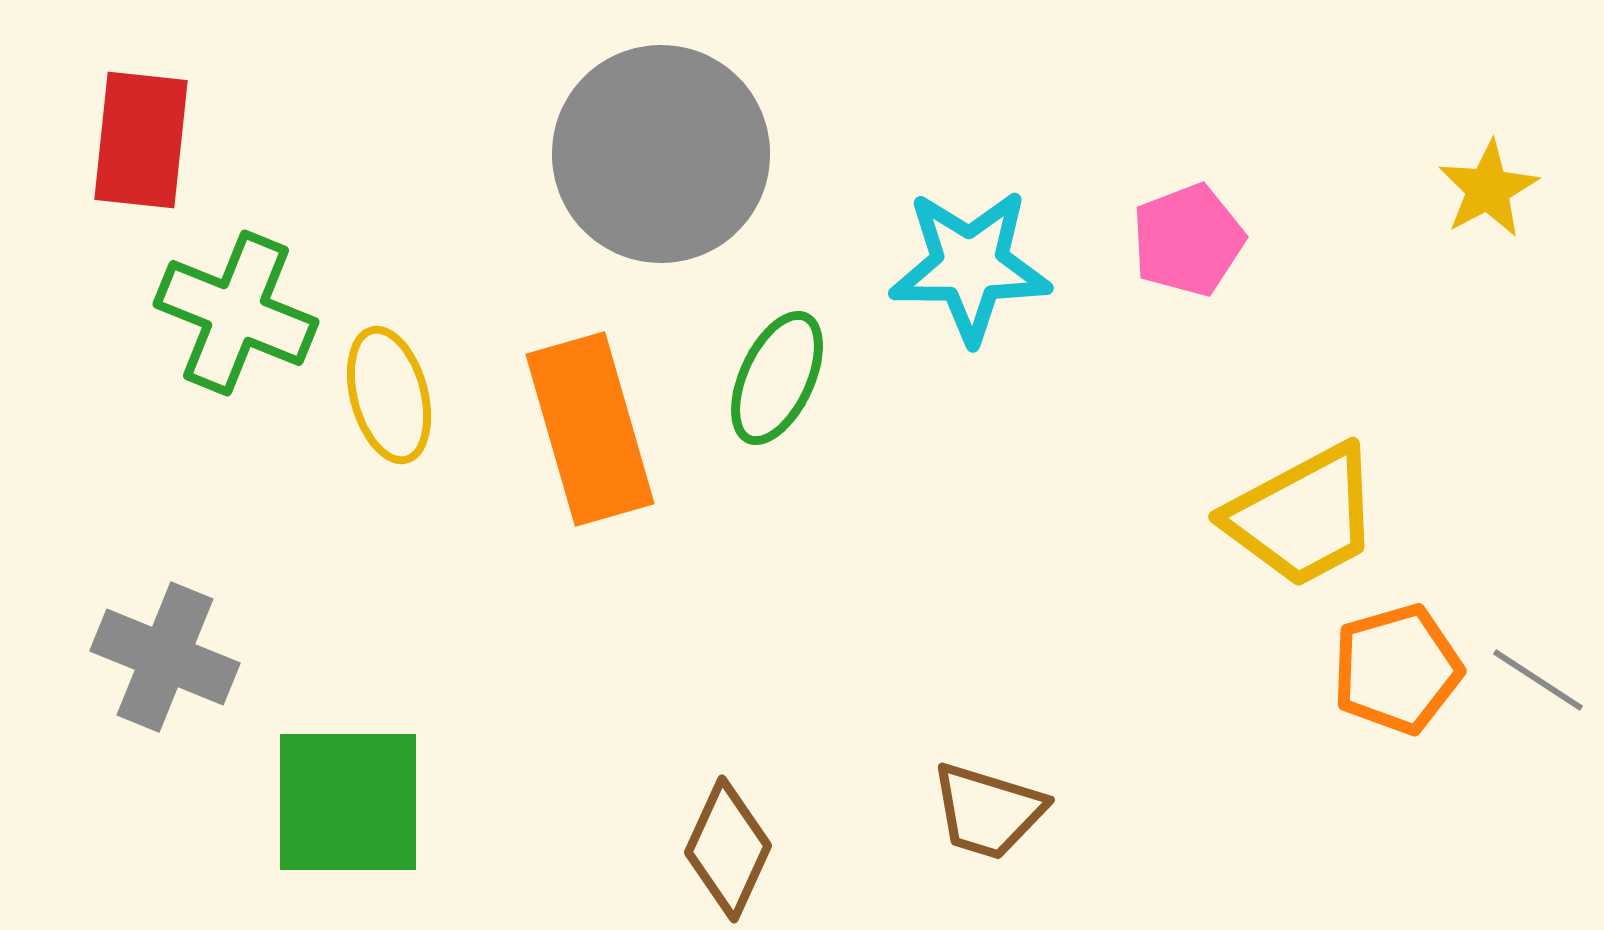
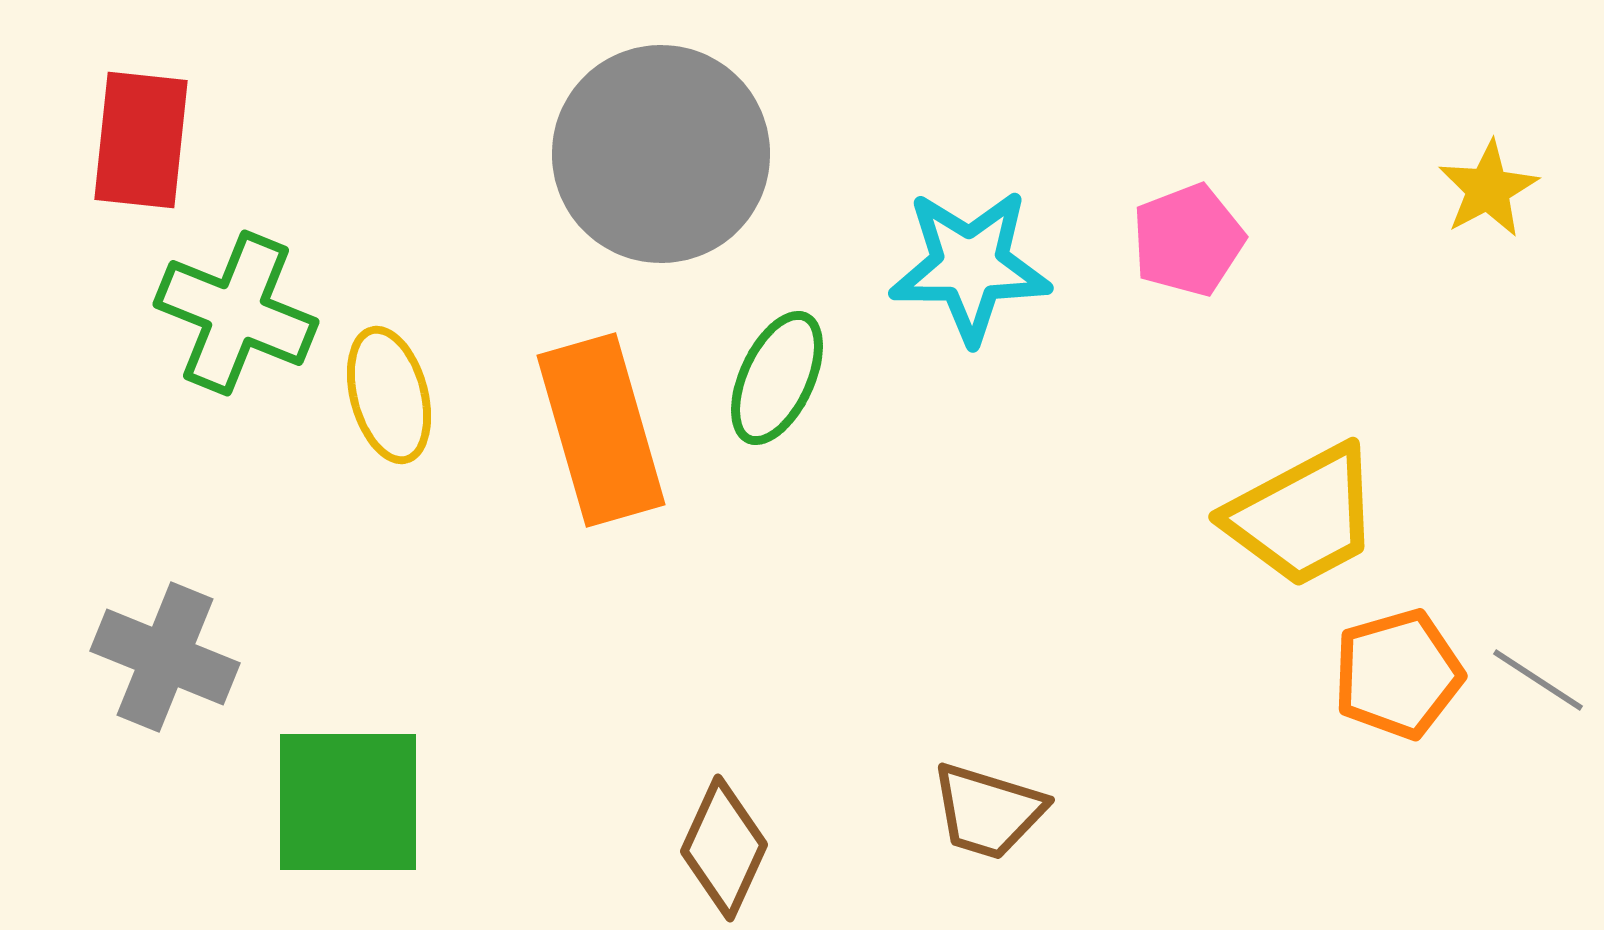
orange rectangle: moved 11 px right, 1 px down
orange pentagon: moved 1 px right, 5 px down
brown diamond: moved 4 px left, 1 px up
